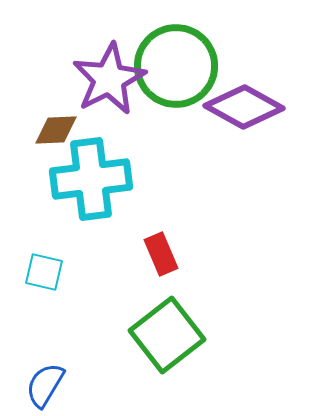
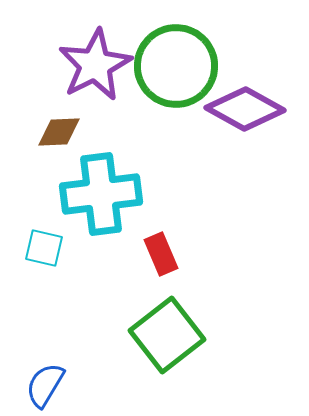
purple star: moved 14 px left, 14 px up
purple diamond: moved 1 px right, 2 px down
brown diamond: moved 3 px right, 2 px down
cyan cross: moved 10 px right, 15 px down
cyan square: moved 24 px up
